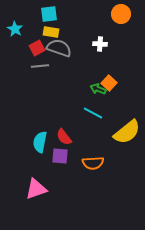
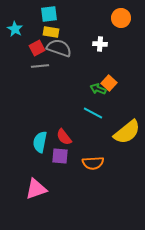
orange circle: moved 4 px down
